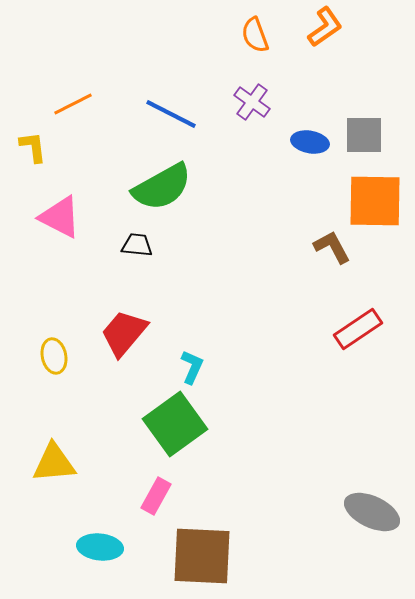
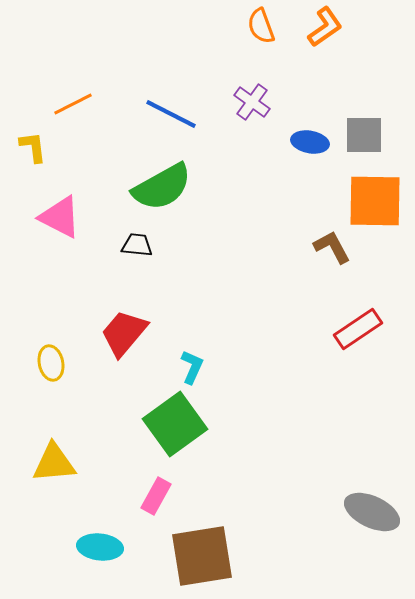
orange semicircle: moved 6 px right, 9 px up
yellow ellipse: moved 3 px left, 7 px down
brown square: rotated 12 degrees counterclockwise
